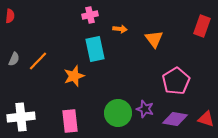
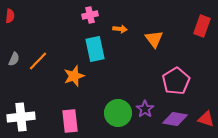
purple star: rotated 18 degrees clockwise
